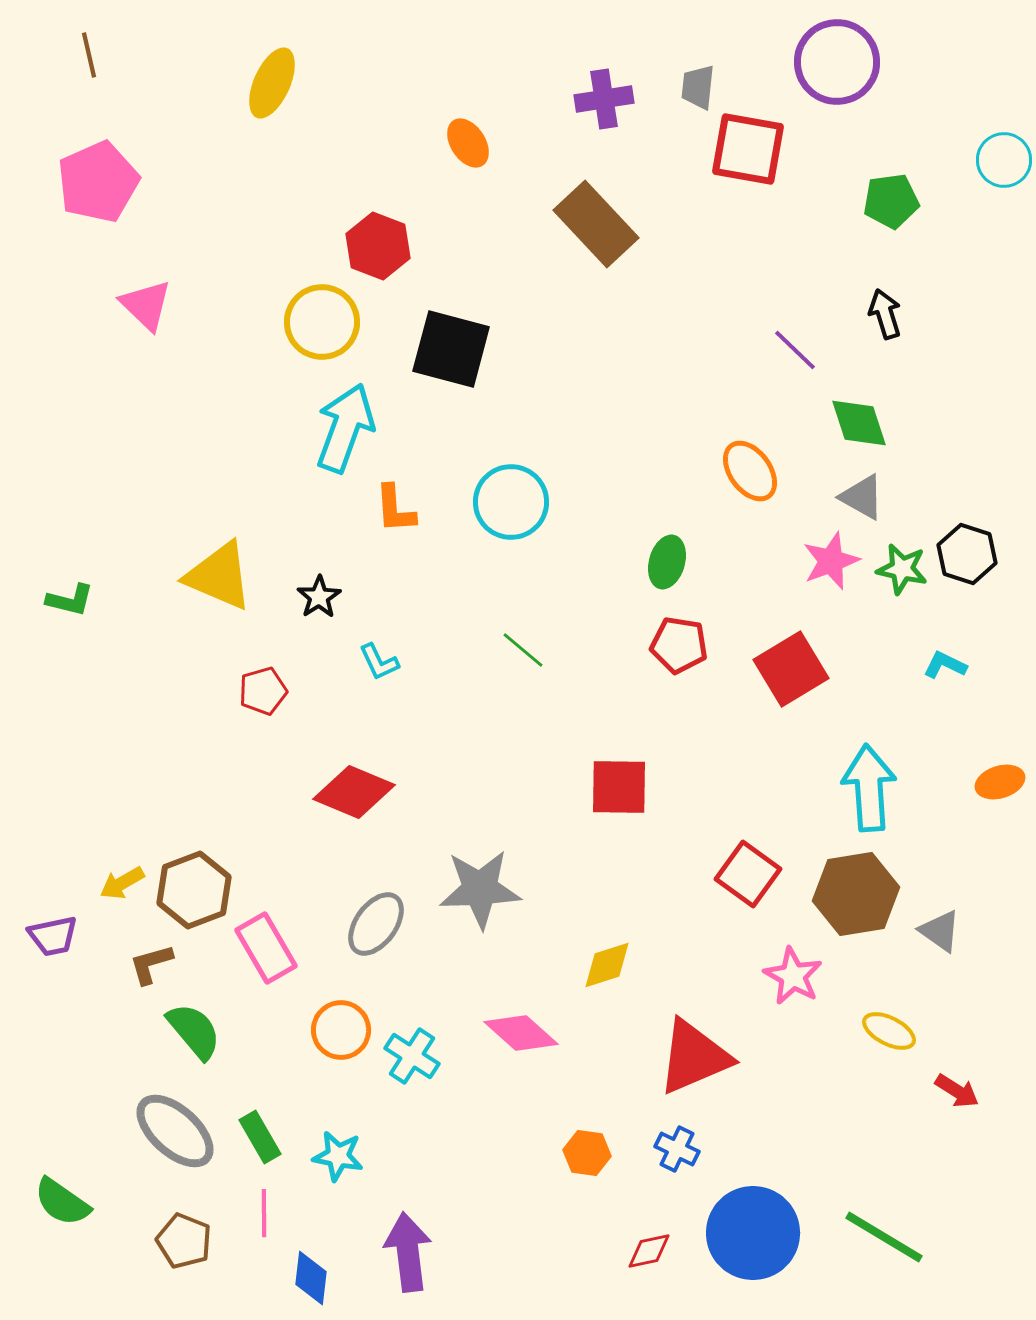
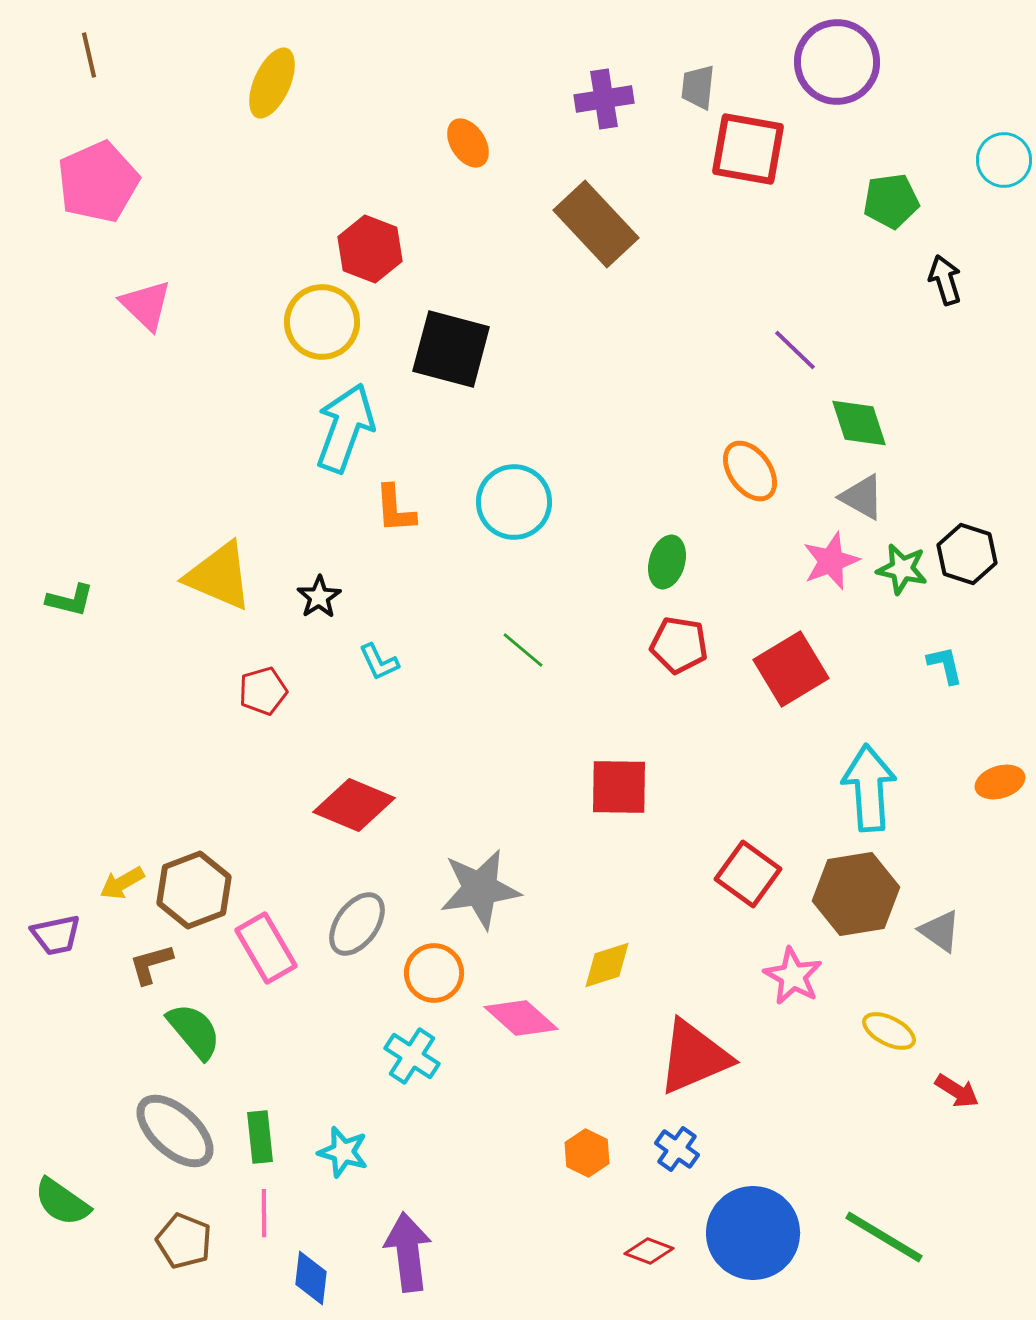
red hexagon at (378, 246): moved 8 px left, 3 px down
black arrow at (885, 314): moved 60 px right, 34 px up
cyan circle at (511, 502): moved 3 px right
cyan L-shape at (945, 665): rotated 51 degrees clockwise
red diamond at (354, 792): moved 13 px down
gray star at (480, 889): rotated 6 degrees counterclockwise
gray ellipse at (376, 924): moved 19 px left
purple trapezoid at (53, 936): moved 3 px right, 1 px up
orange circle at (341, 1030): moved 93 px right, 57 px up
pink diamond at (521, 1033): moved 15 px up
green rectangle at (260, 1137): rotated 24 degrees clockwise
blue cross at (677, 1149): rotated 9 degrees clockwise
orange hexagon at (587, 1153): rotated 18 degrees clockwise
cyan star at (338, 1156): moved 5 px right, 4 px up; rotated 6 degrees clockwise
red diamond at (649, 1251): rotated 33 degrees clockwise
